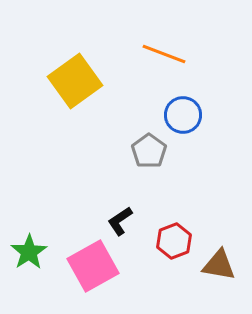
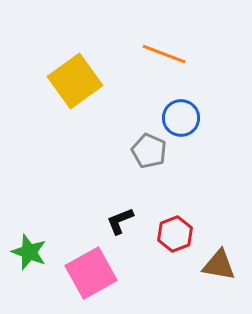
blue circle: moved 2 px left, 3 px down
gray pentagon: rotated 12 degrees counterclockwise
black L-shape: rotated 12 degrees clockwise
red hexagon: moved 1 px right, 7 px up
green star: rotated 18 degrees counterclockwise
pink square: moved 2 px left, 7 px down
